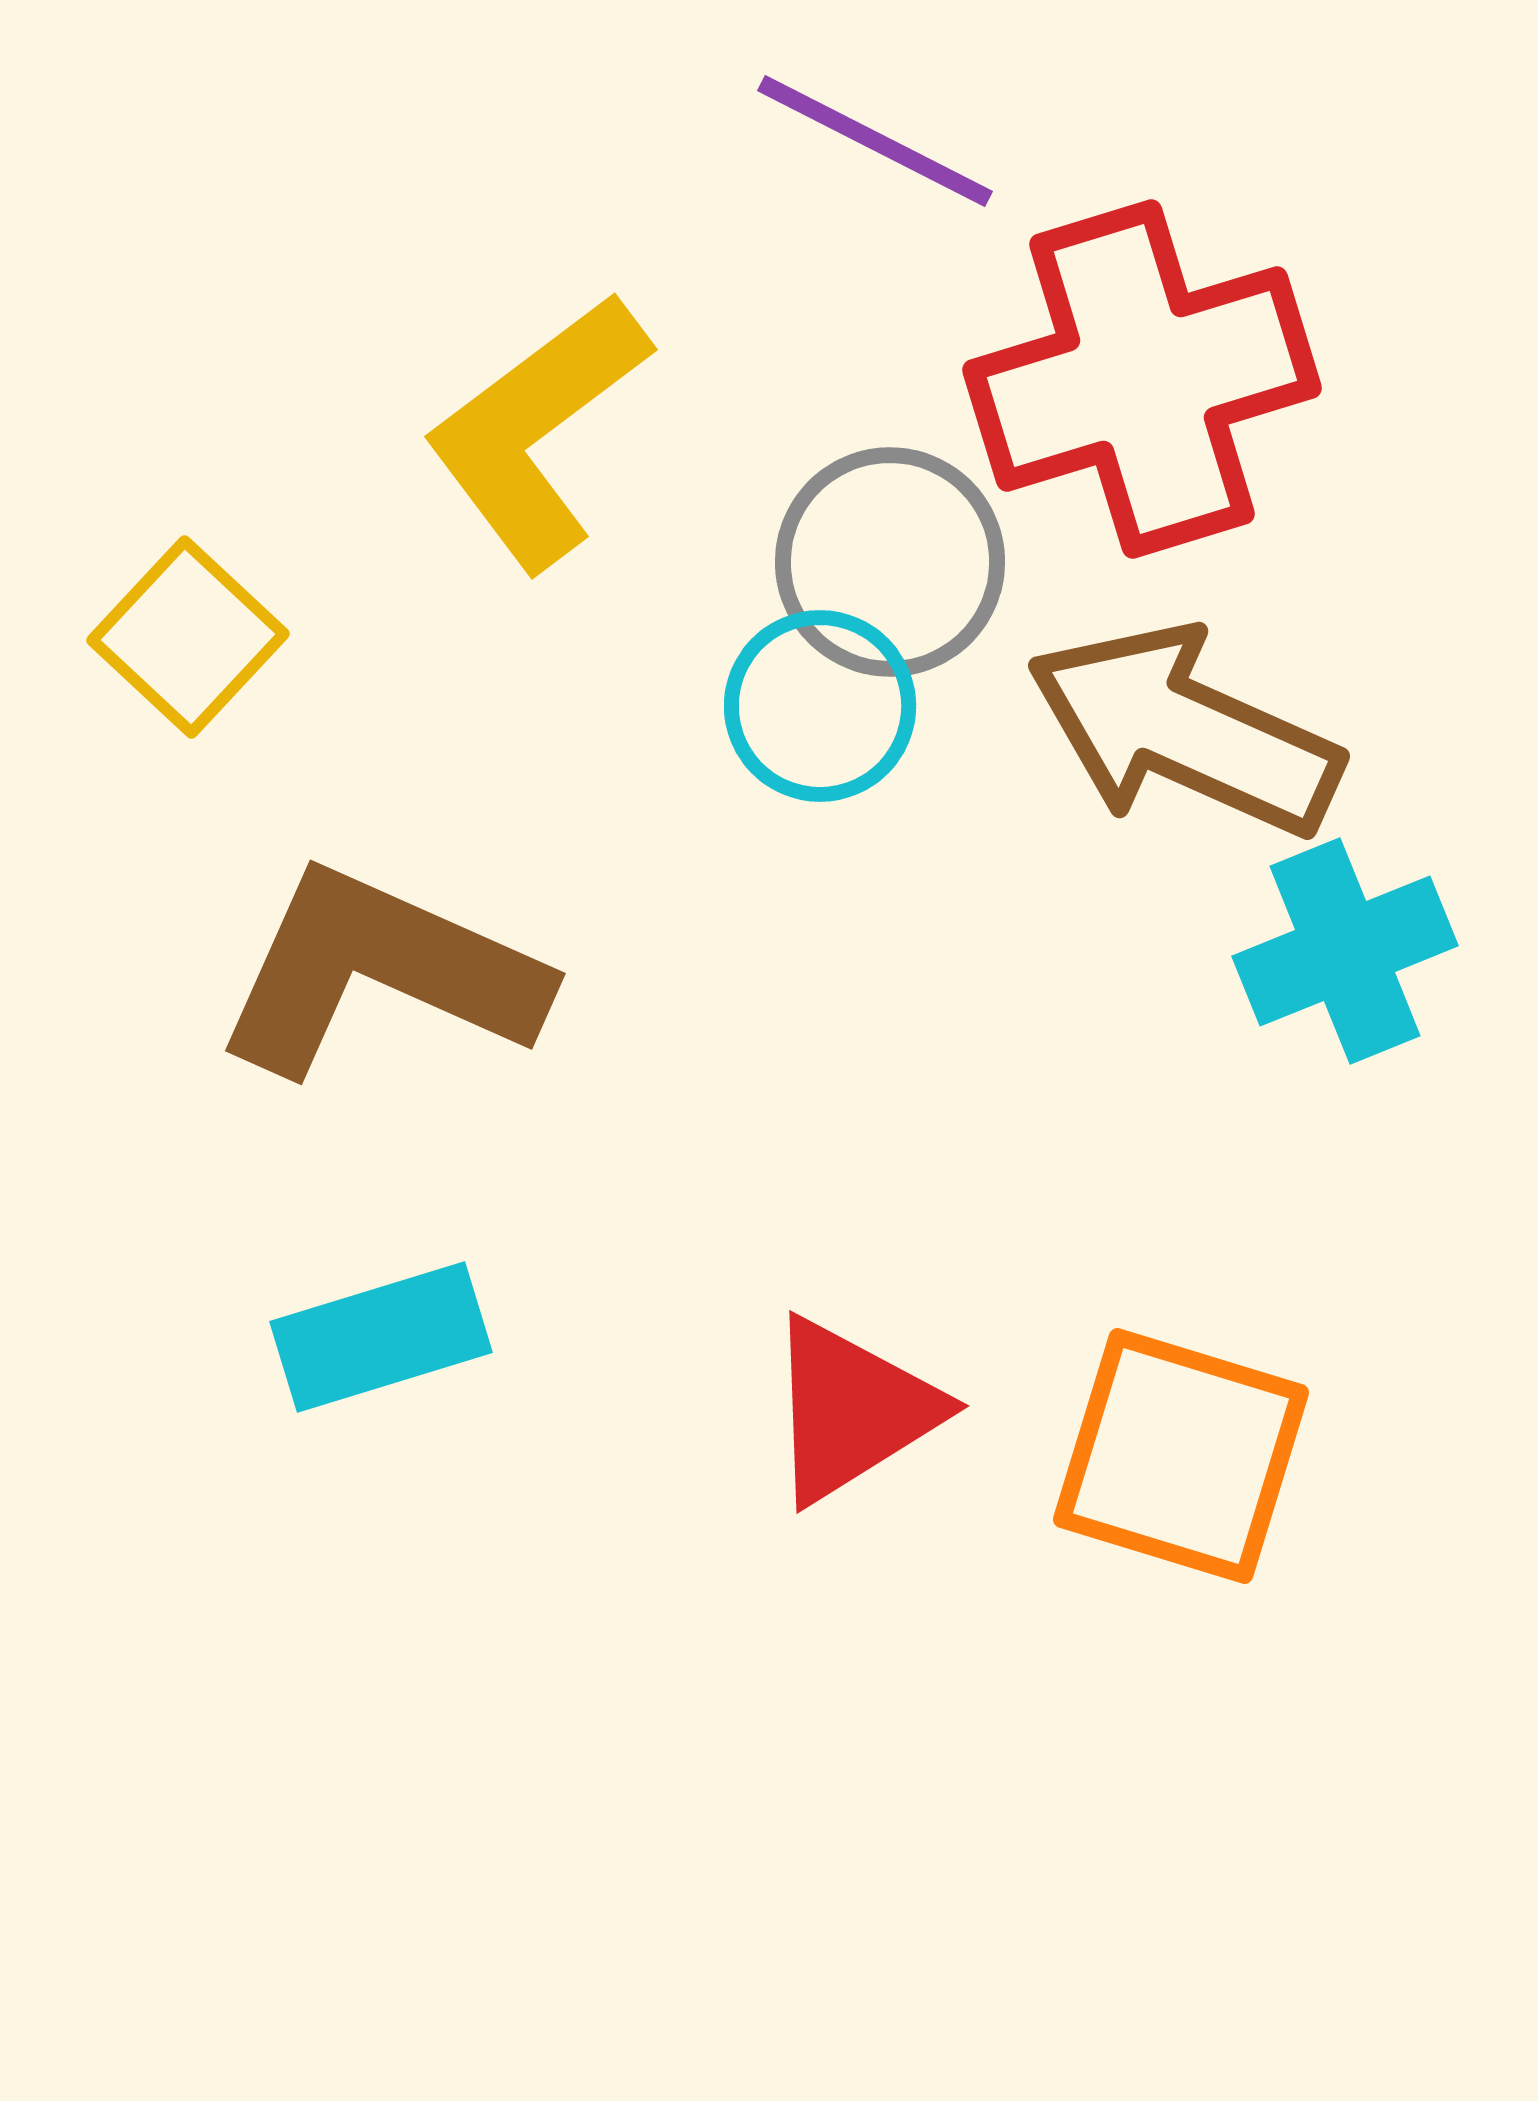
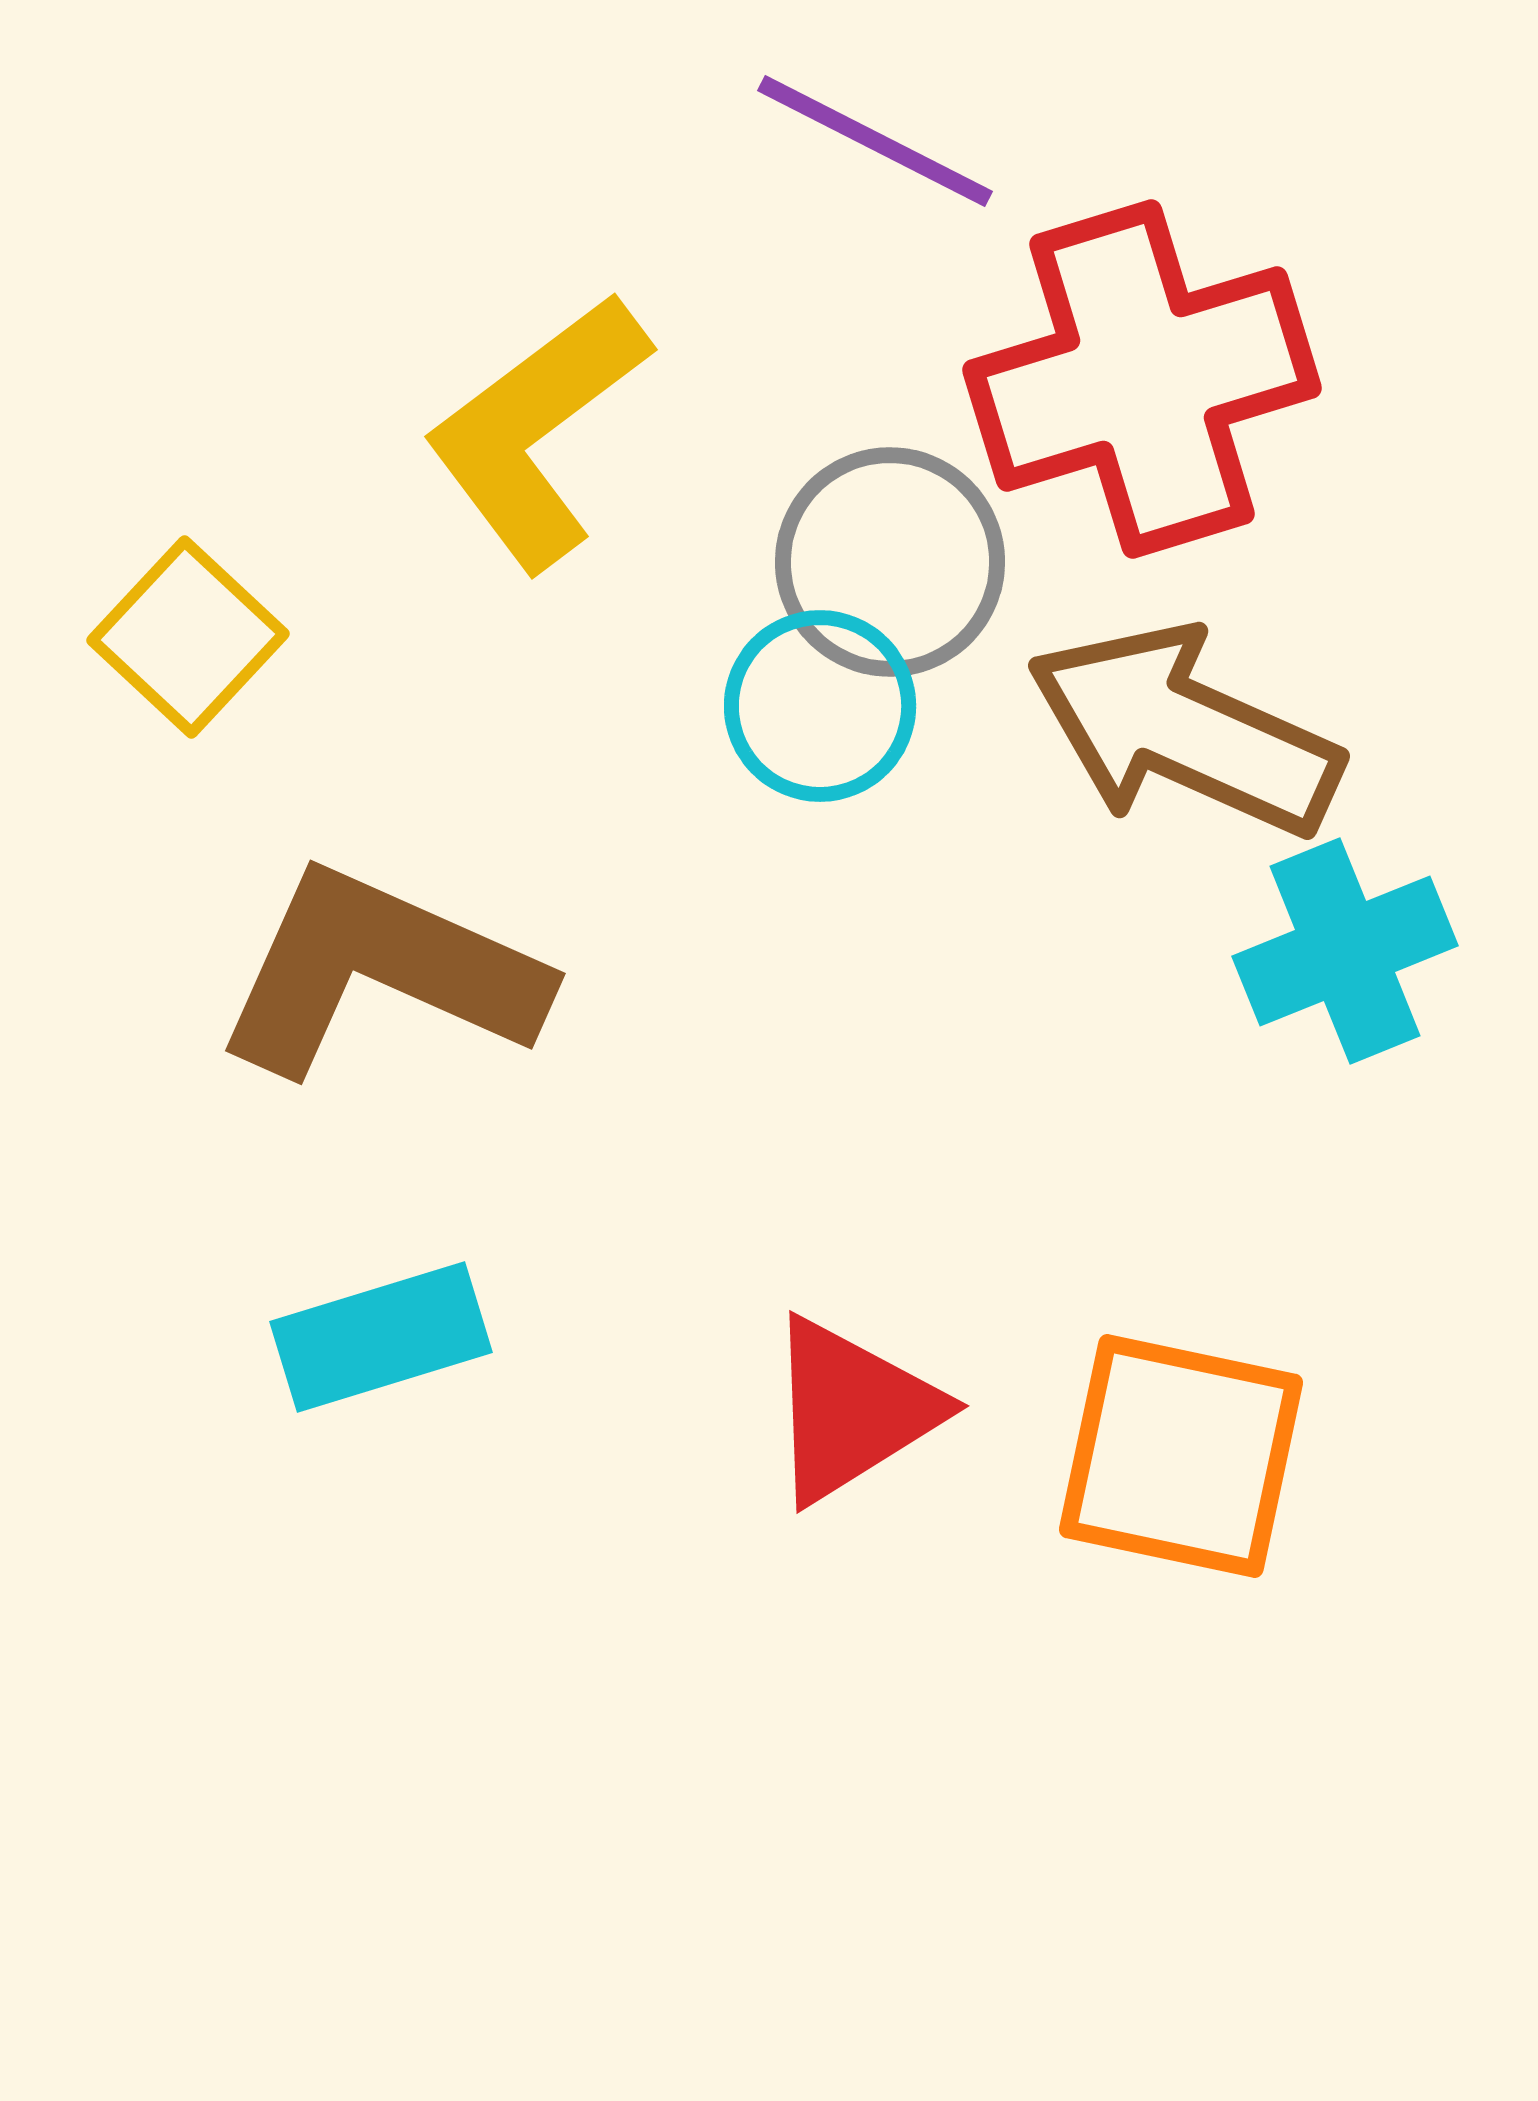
orange square: rotated 5 degrees counterclockwise
